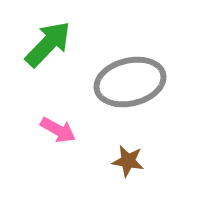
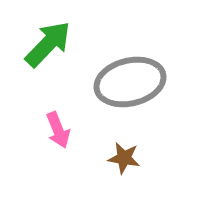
pink arrow: rotated 39 degrees clockwise
brown star: moved 4 px left, 3 px up
